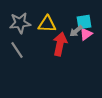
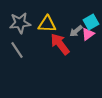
cyan square: moved 7 px right; rotated 21 degrees counterclockwise
pink triangle: moved 2 px right
red arrow: rotated 50 degrees counterclockwise
